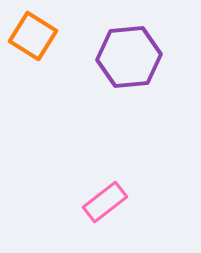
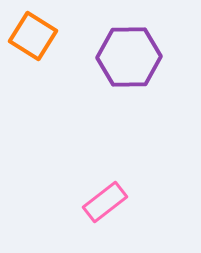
purple hexagon: rotated 4 degrees clockwise
